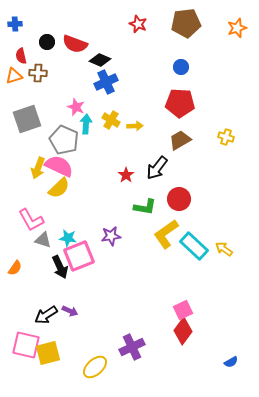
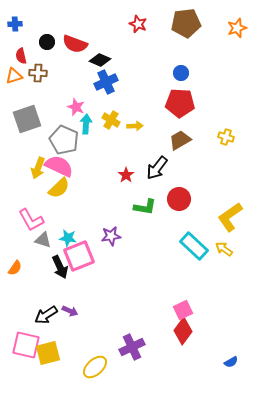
blue circle at (181, 67): moved 6 px down
yellow L-shape at (166, 234): moved 64 px right, 17 px up
